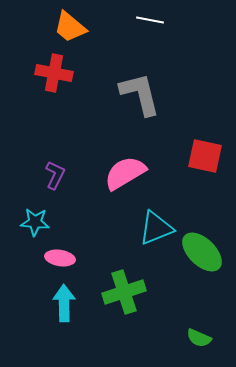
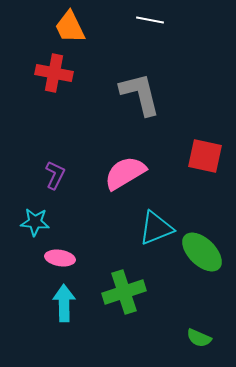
orange trapezoid: rotated 24 degrees clockwise
